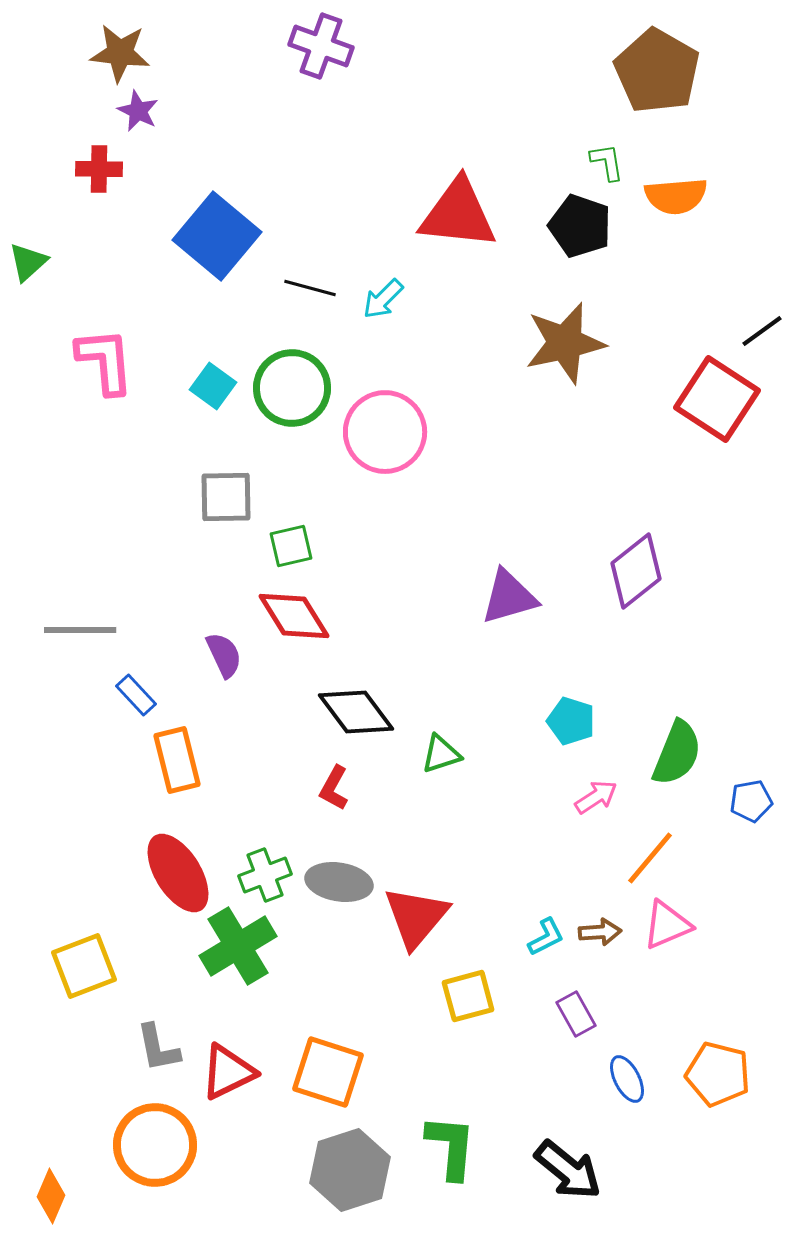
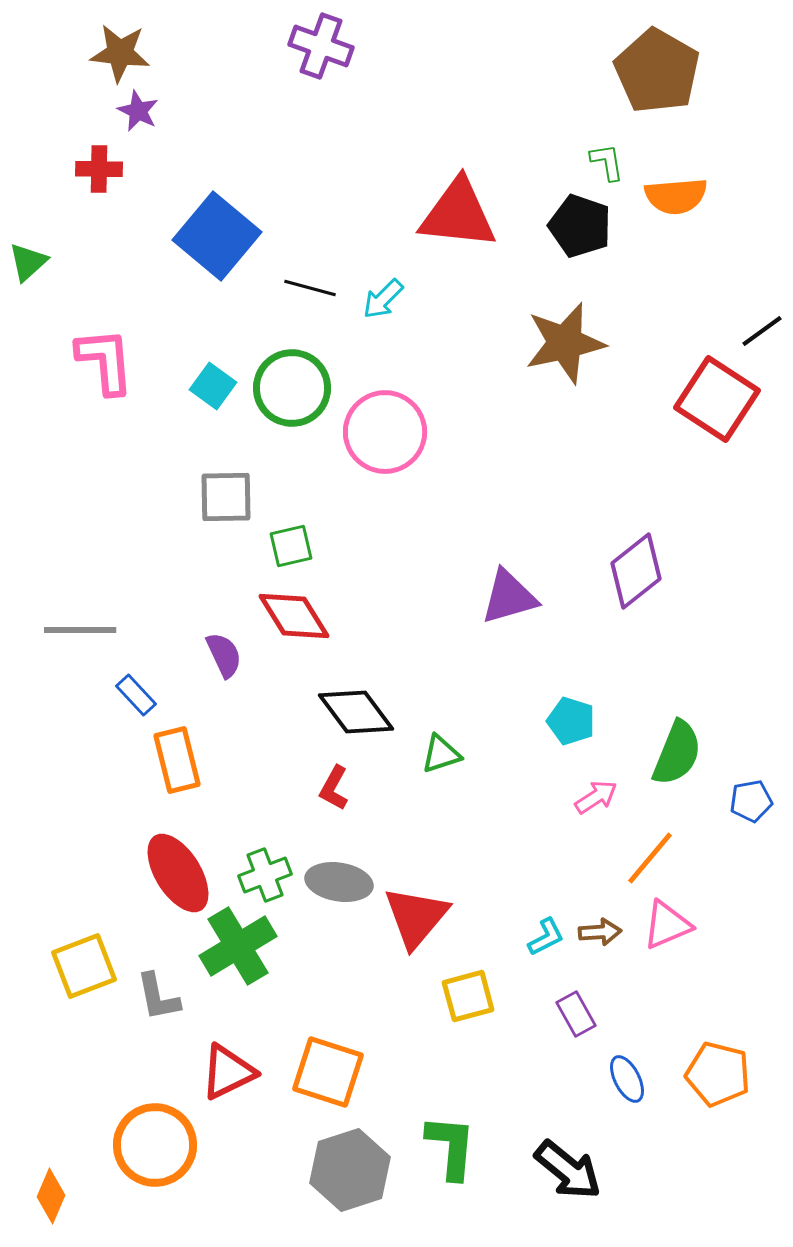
gray L-shape at (158, 1048): moved 51 px up
